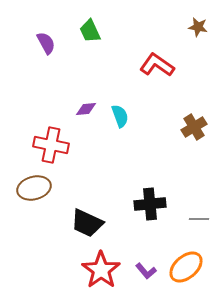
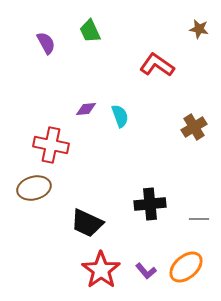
brown star: moved 1 px right, 2 px down
